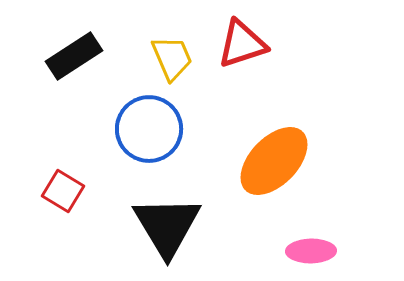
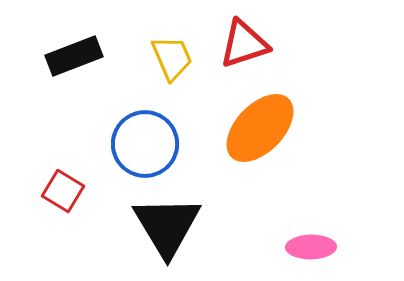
red triangle: moved 2 px right
black rectangle: rotated 12 degrees clockwise
blue circle: moved 4 px left, 15 px down
orange ellipse: moved 14 px left, 33 px up
pink ellipse: moved 4 px up
